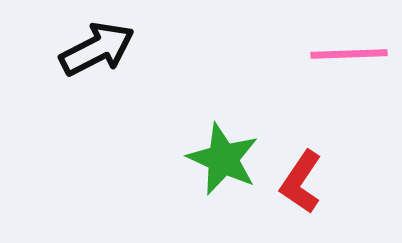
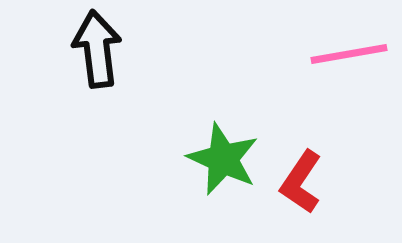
black arrow: rotated 70 degrees counterclockwise
pink line: rotated 8 degrees counterclockwise
